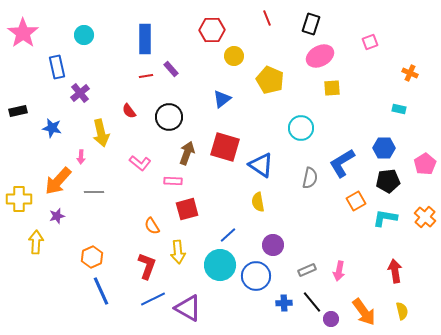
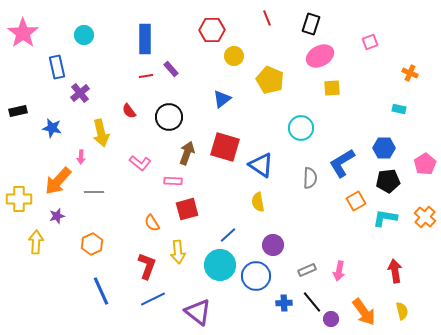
gray semicircle at (310, 178): rotated 10 degrees counterclockwise
orange semicircle at (152, 226): moved 3 px up
orange hexagon at (92, 257): moved 13 px up
purple triangle at (188, 308): moved 10 px right, 4 px down; rotated 8 degrees clockwise
